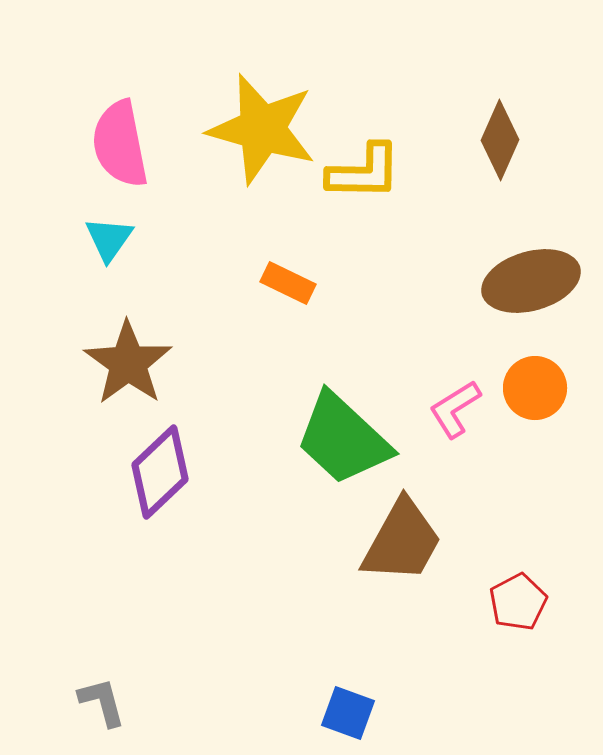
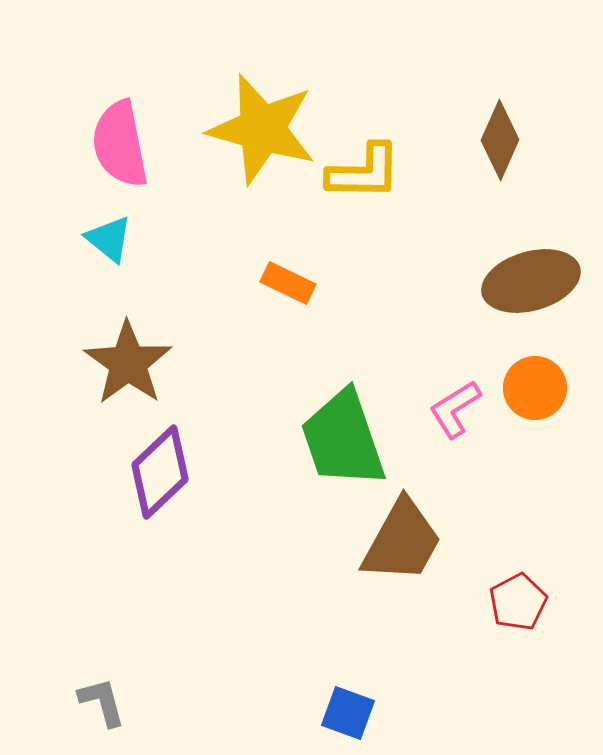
cyan triangle: rotated 26 degrees counterclockwise
green trapezoid: rotated 28 degrees clockwise
